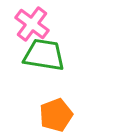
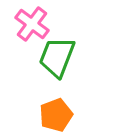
green trapezoid: moved 13 px right, 2 px down; rotated 78 degrees counterclockwise
